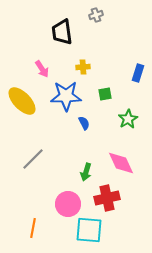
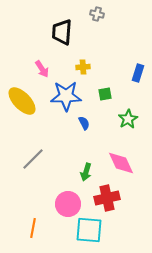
gray cross: moved 1 px right, 1 px up; rotated 32 degrees clockwise
black trapezoid: rotated 12 degrees clockwise
